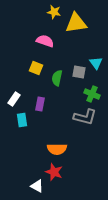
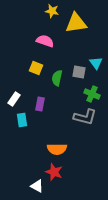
yellow star: moved 2 px left, 1 px up
